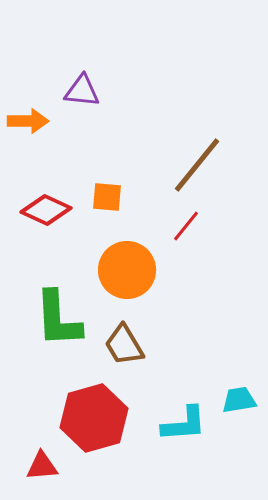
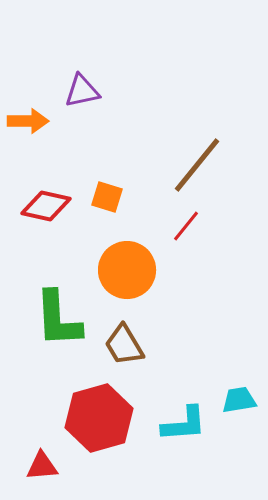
purple triangle: rotated 18 degrees counterclockwise
orange square: rotated 12 degrees clockwise
red diamond: moved 4 px up; rotated 12 degrees counterclockwise
red hexagon: moved 5 px right
